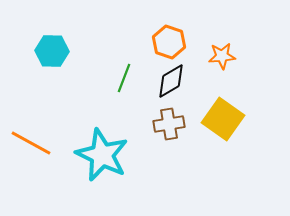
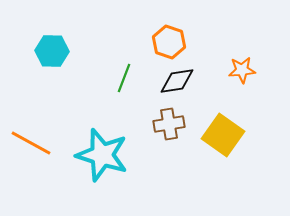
orange star: moved 20 px right, 14 px down
black diamond: moved 6 px right; rotated 21 degrees clockwise
yellow square: moved 16 px down
cyan star: rotated 8 degrees counterclockwise
